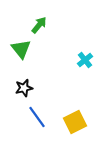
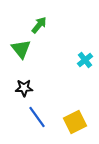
black star: rotated 12 degrees clockwise
